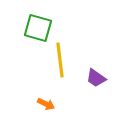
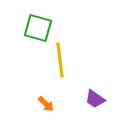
purple trapezoid: moved 1 px left, 21 px down
orange arrow: rotated 18 degrees clockwise
